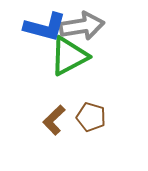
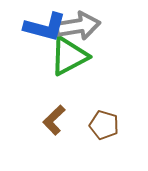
gray arrow: moved 4 px left
brown pentagon: moved 13 px right, 8 px down
